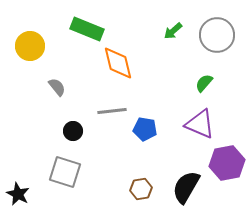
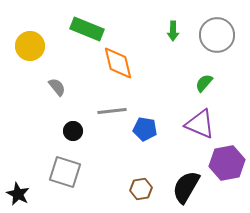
green arrow: rotated 48 degrees counterclockwise
